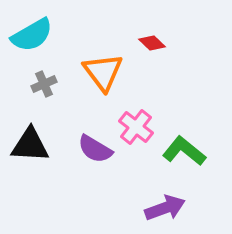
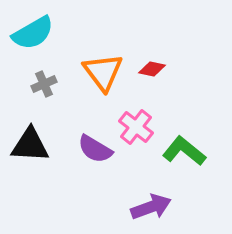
cyan semicircle: moved 1 px right, 2 px up
red diamond: moved 26 px down; rotated 32 degrees counterclockwise
purple arrow: moved 14 px left, 1 px up
